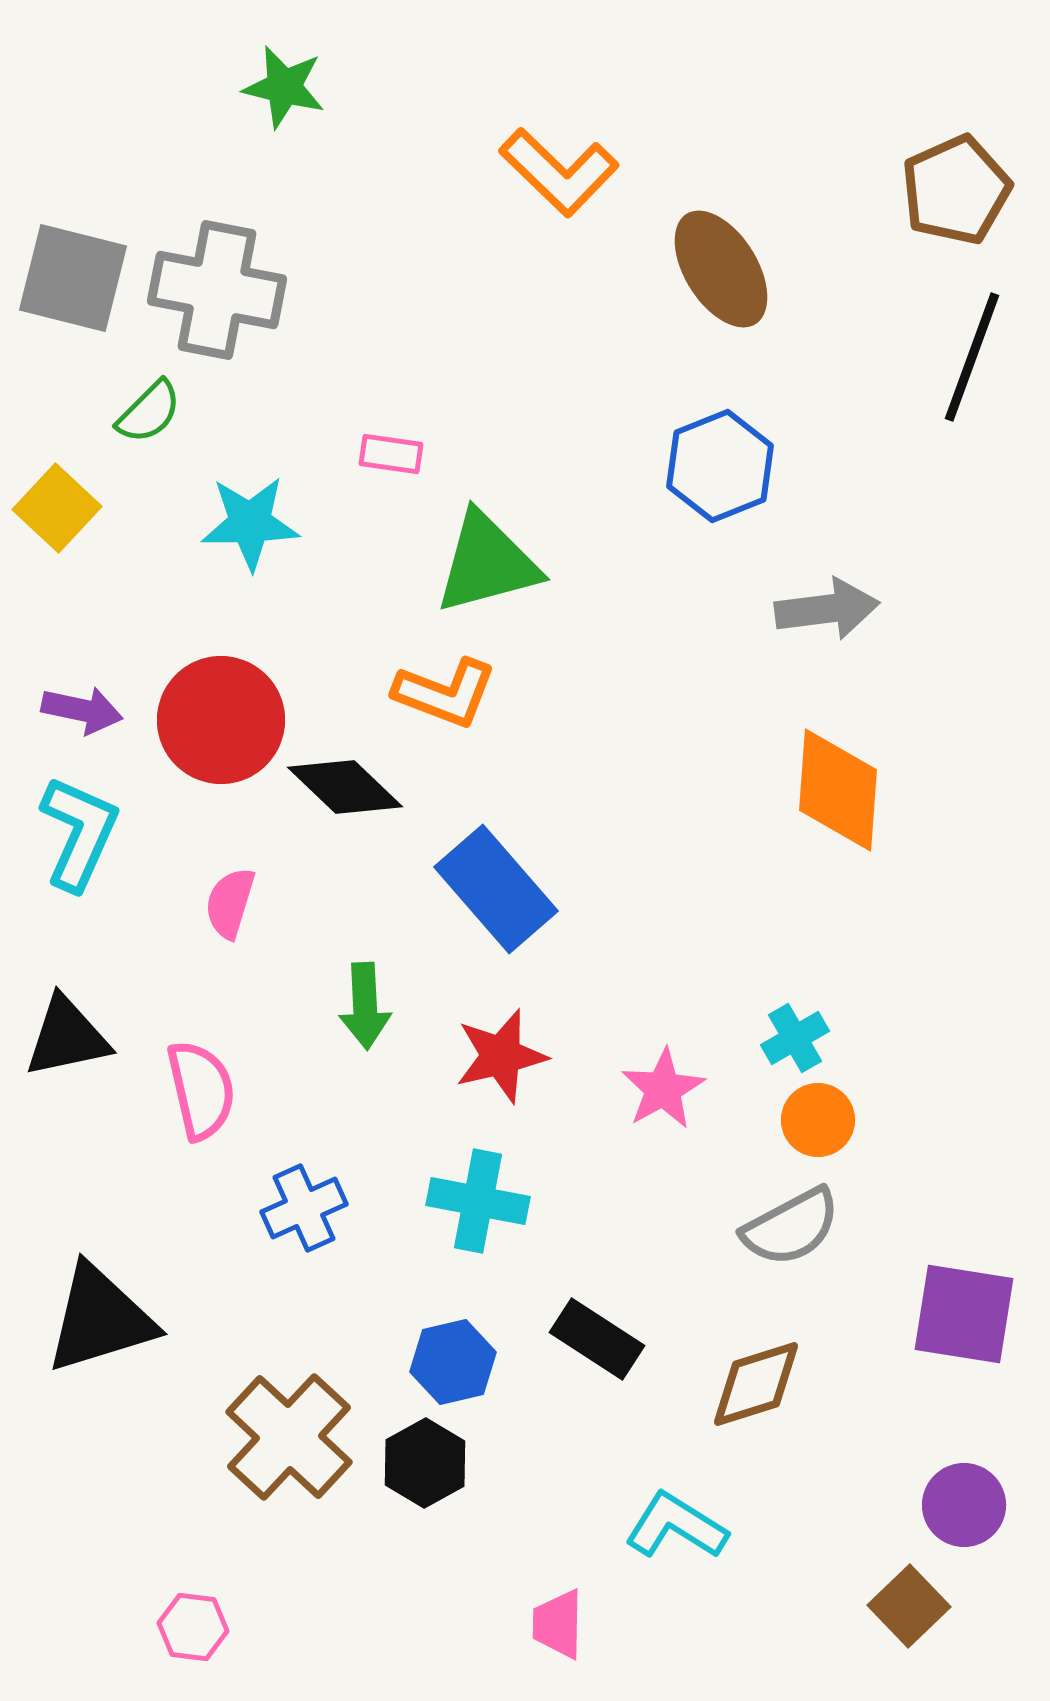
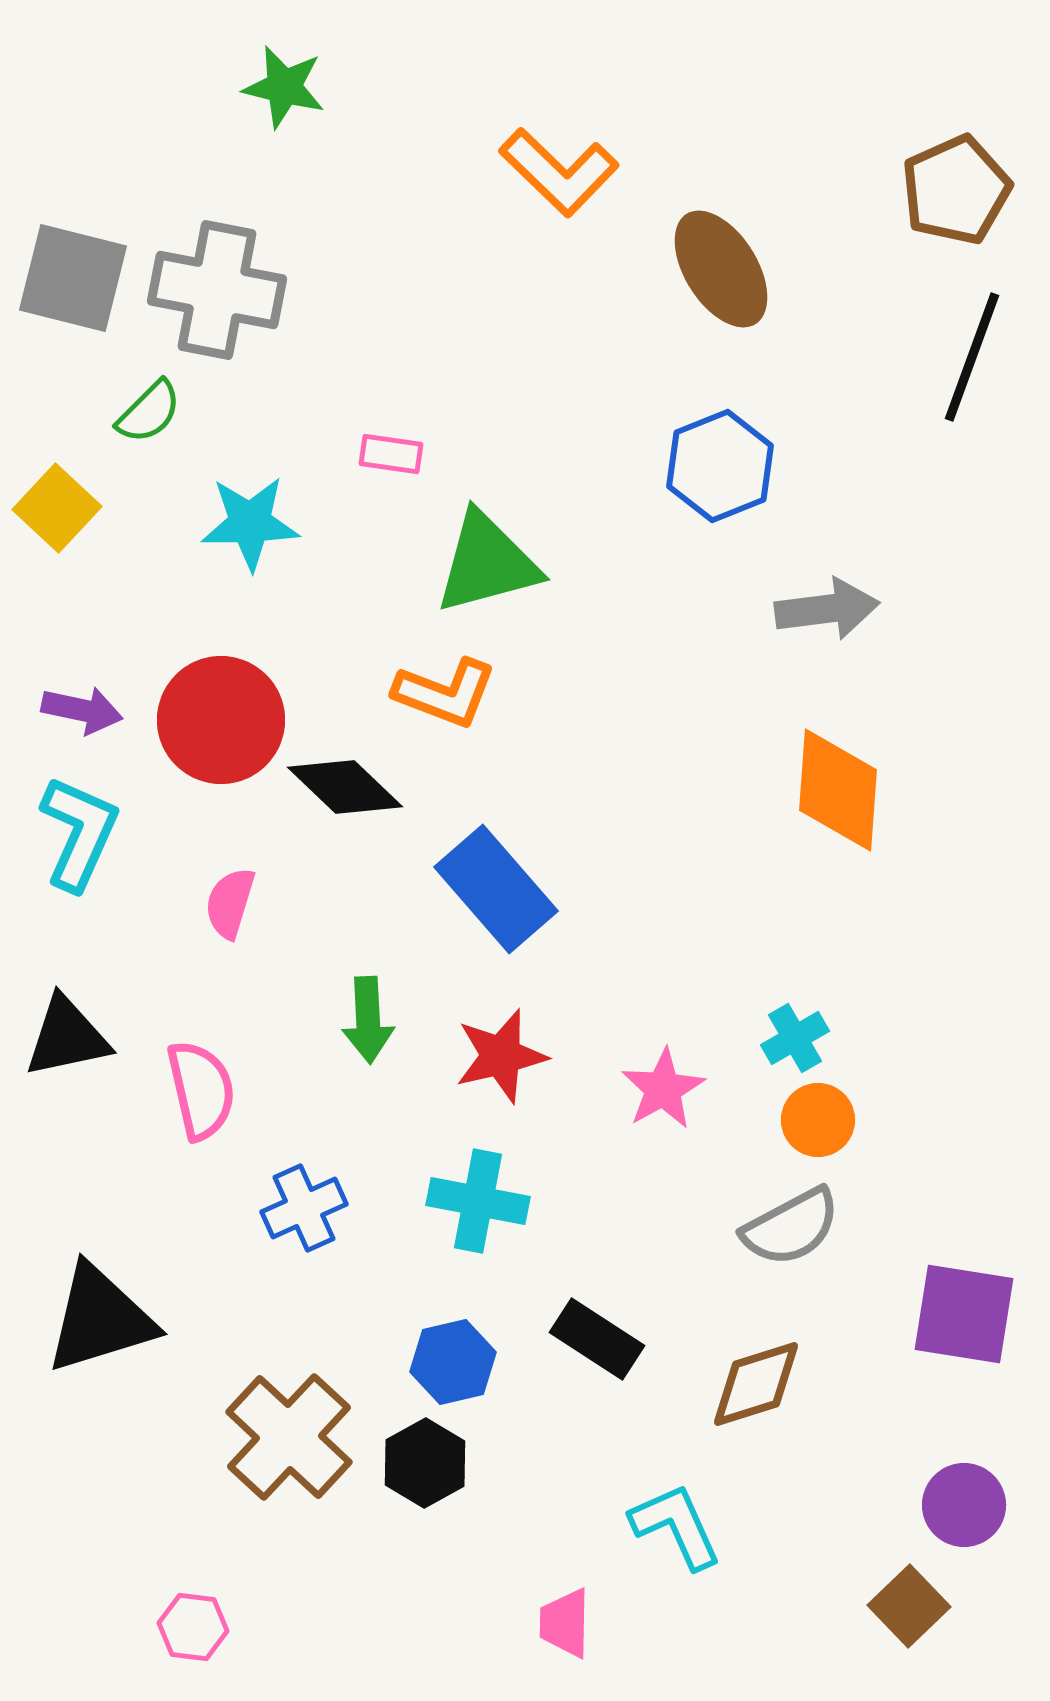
green arrow at (365, 1006): moved 3 px right, 14 px down
cyan L-shape at (676, 1526): rotated 34 degrees clockwise
pink trapezoid at (558, 1624): moved 7 px right, 1 px up
